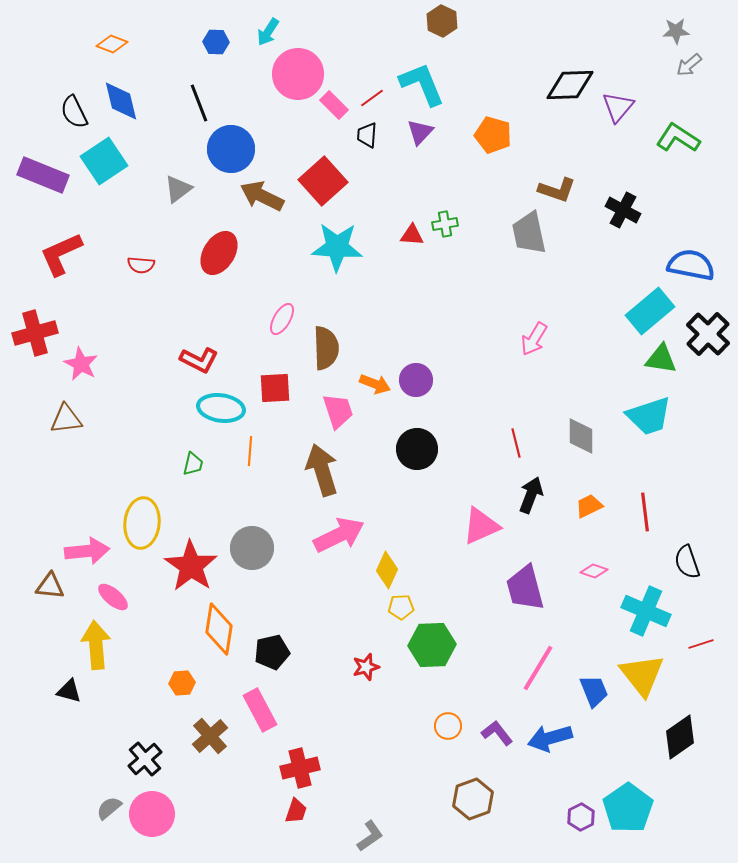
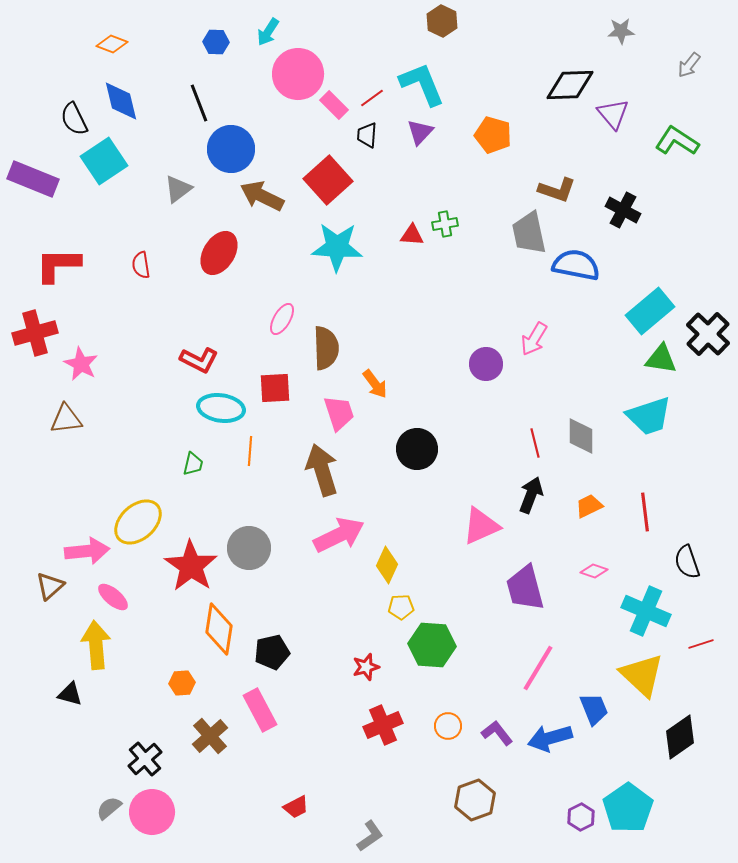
gray star at (676, 31): moved 55 px left
gray arrow at (689, 65): rotated 12 degrees counterclockwise
purple triangle at (618, 107): moved 5 px left, 7 px down; rotated 20 degrees counterclockwise
black semicircle at (74, 112): moved 7 px down
green L-shape at (678, 138): moved 1 px left, 3 px down
purple rectangle at (43, 175): moved 10 px left, 4 px down
red square at (323, 181): moved 5 px right, 1 px up
red L-shape at (61, 254): moved 3 px left, 11 px down; rotated 24 degrees clockwise
red semicircle at (141, 265): rotated 76 degrees clockwise
blue semicircle at (691, 265): moved 115 px left
purple circle at (416, 380): moved 70 px right, 16 px up
orange arrow at (375, 384): rotated 32 degrees clockwise
pink trapezoid at (338, 411): moved 1 px right, 2 px down
red line at (516, 443): moved 19 px right
yellow ellipse at (142, 523): moved 4 px left, 1 px up; rotated 42 degrees clockwise
gray circle at (252, 548): moved 3 px left
yellow diamond at (387, 570): moved 5 px up
brown triangle at (50, 586): rotated 48 degrees counterclockwise
green hexagon at (432, 645): rotated 6 degrees clockwise
yellow triangle at (642, 675): rotated 9 degrees counterclockwise
black triangle at (69, 691): moved 1 px right, 3 px down
blue trapezoid at (594, 691): moved 18 px down
red cross at (300, 768): moved 83 px right, 43 px up; rotated 9 degrees counterclockwise
brown hexagon at (473, 799): moved 2 px right, 1 px down
red trapezoid at (296, 811): moved 4 px up; rotated 44 degrees clockwise
pink circle at (152, 814): moved 2 px up
